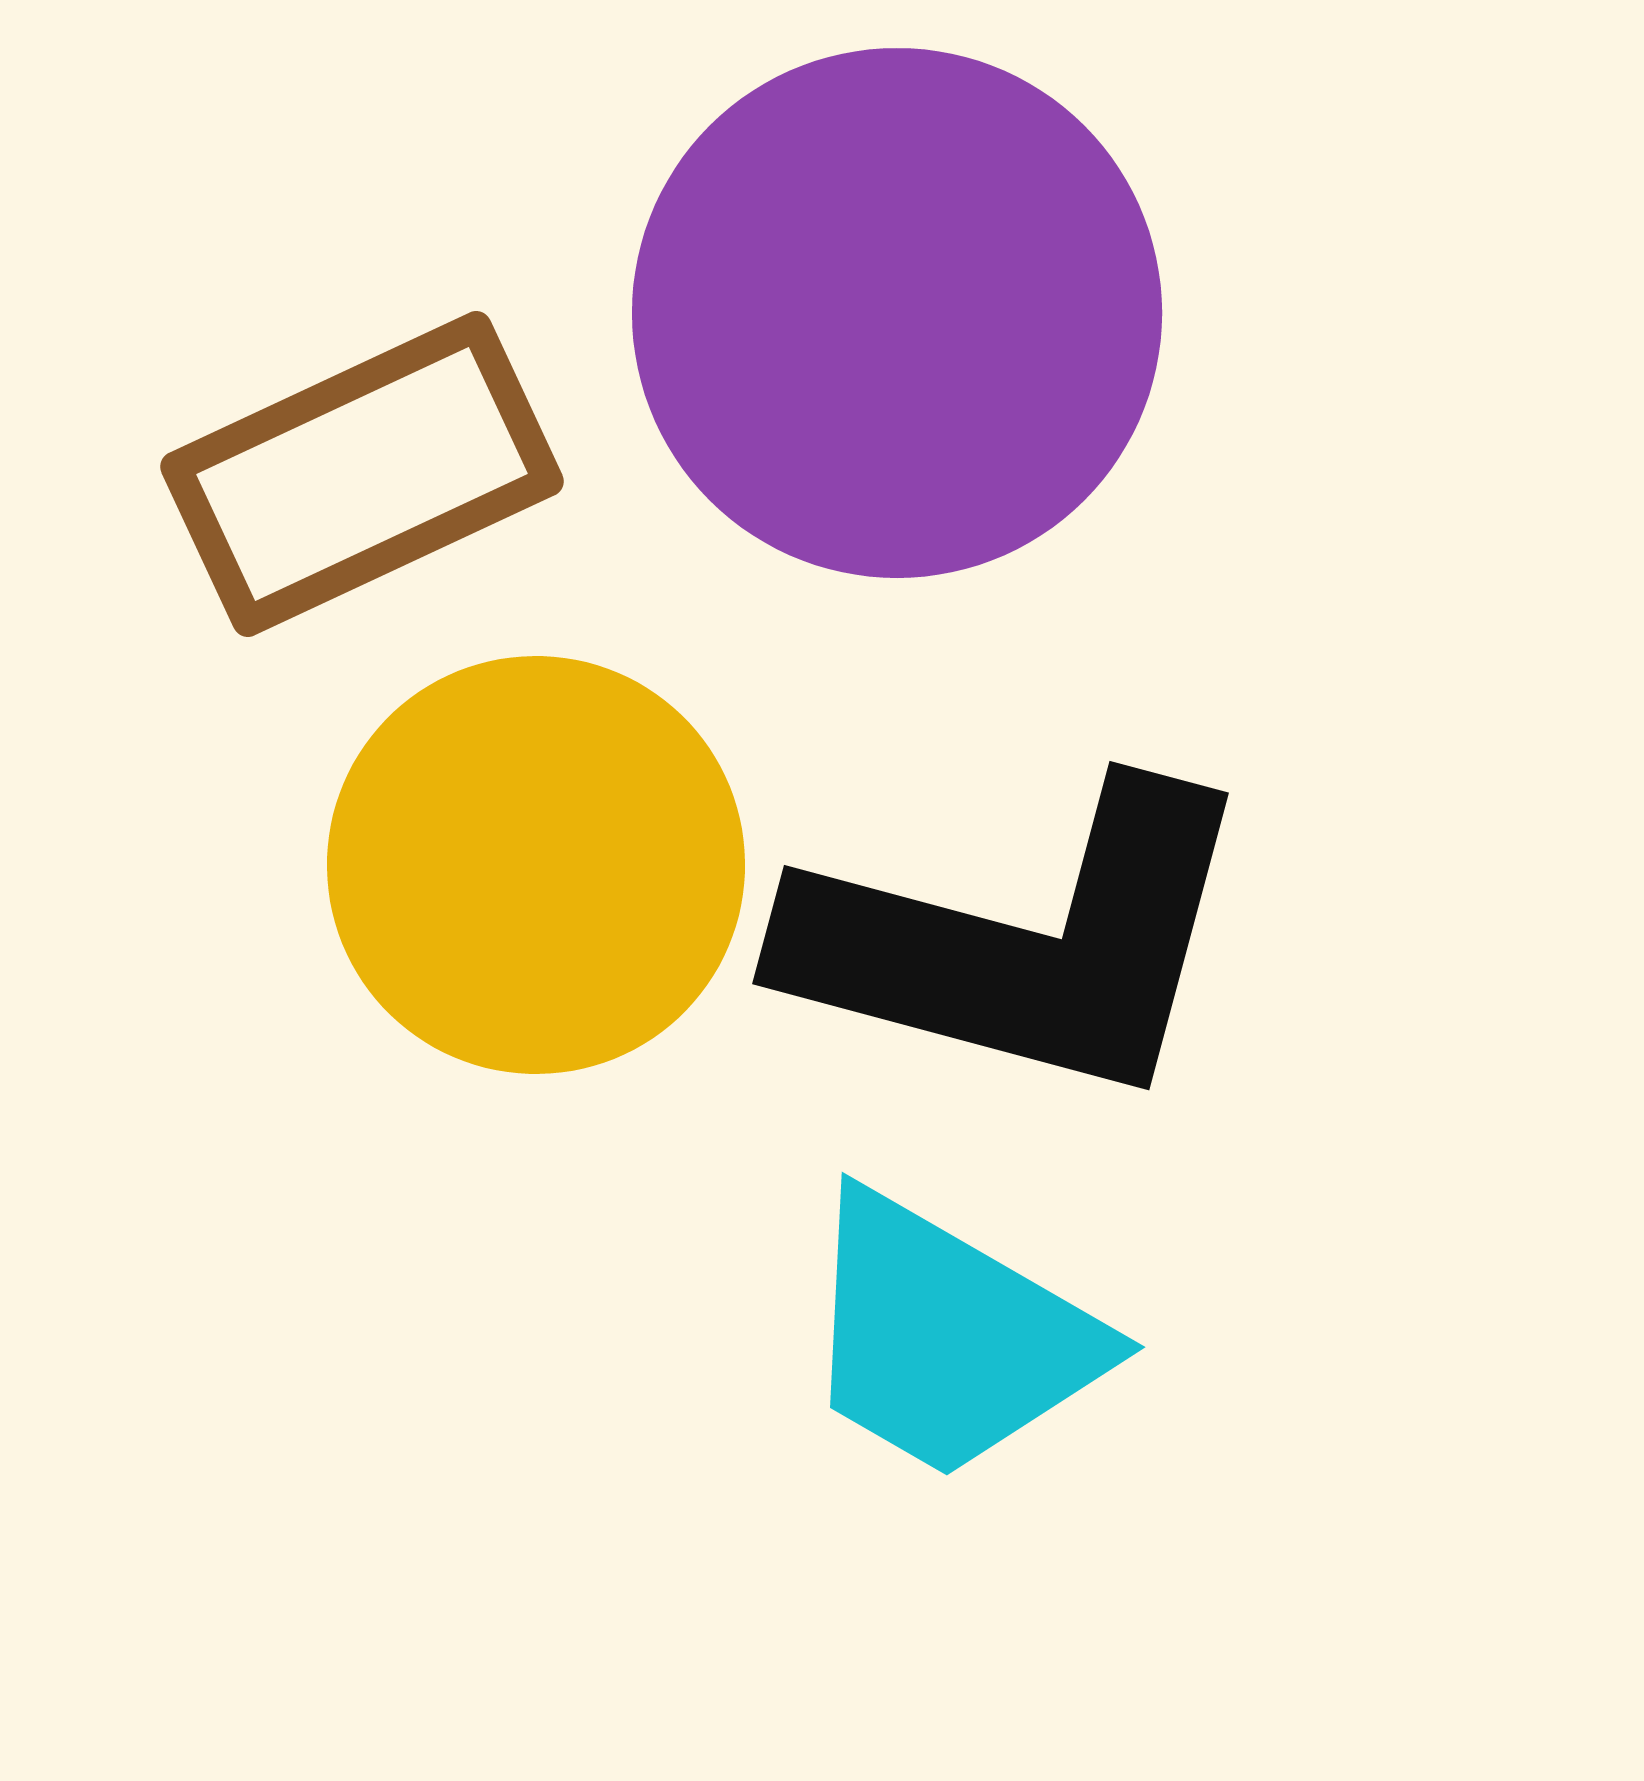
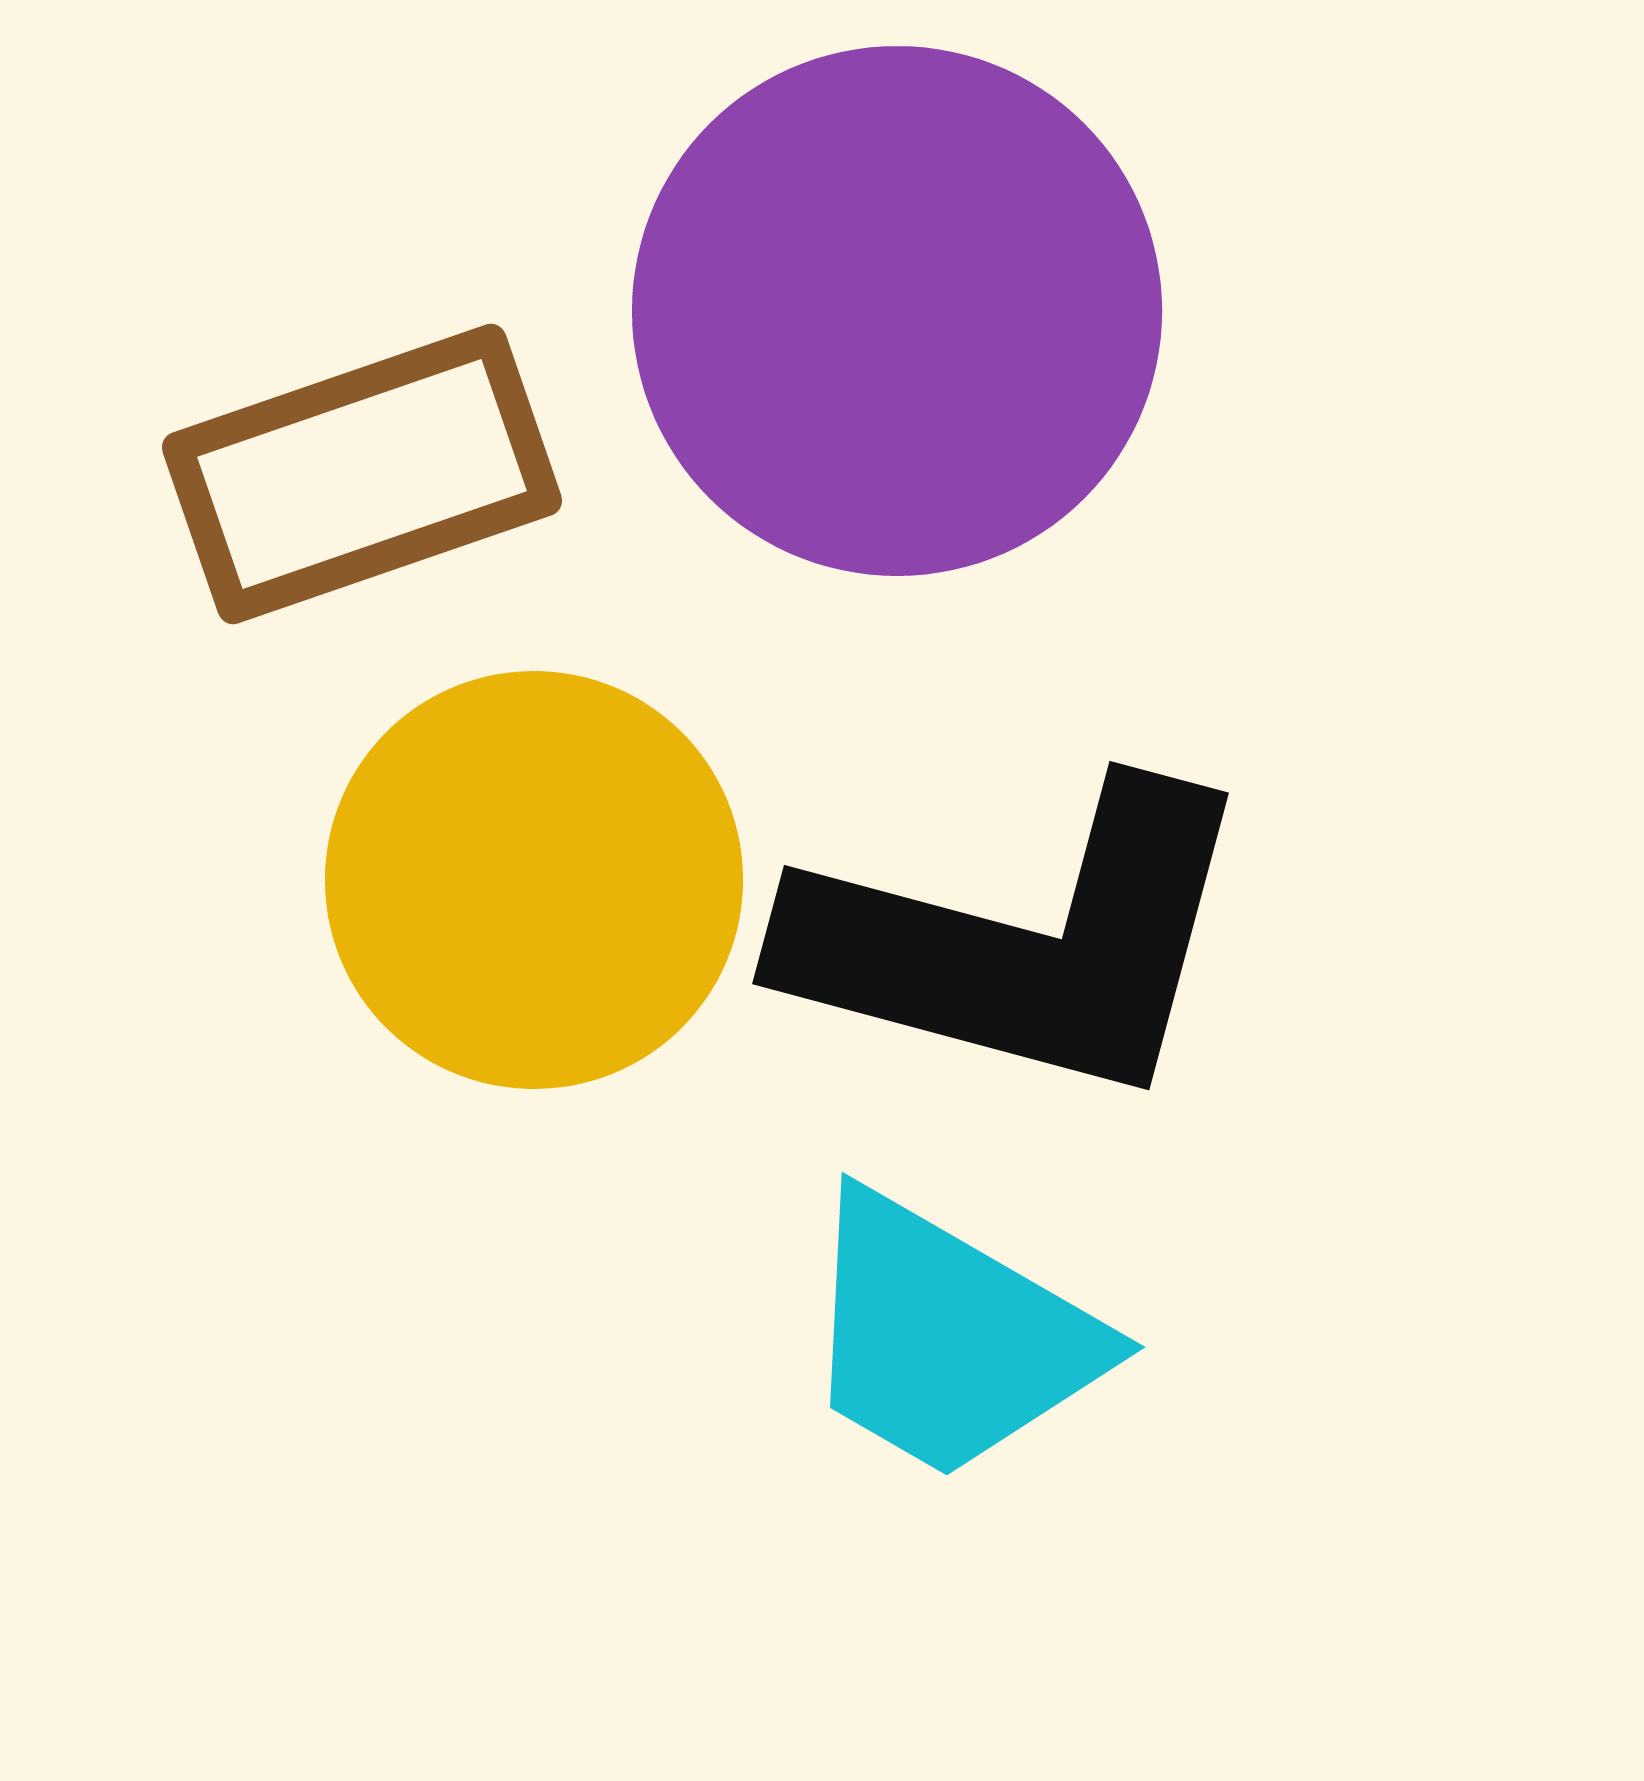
purple circle: moved 2 px up
brown rectangle: rotated 6 degrees clockwise
yellow circle: moved 2 px left, 15 px down
